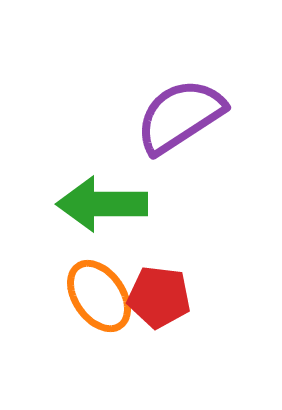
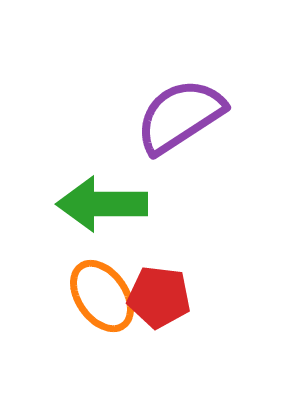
orange ellipse: moved 3 px right
